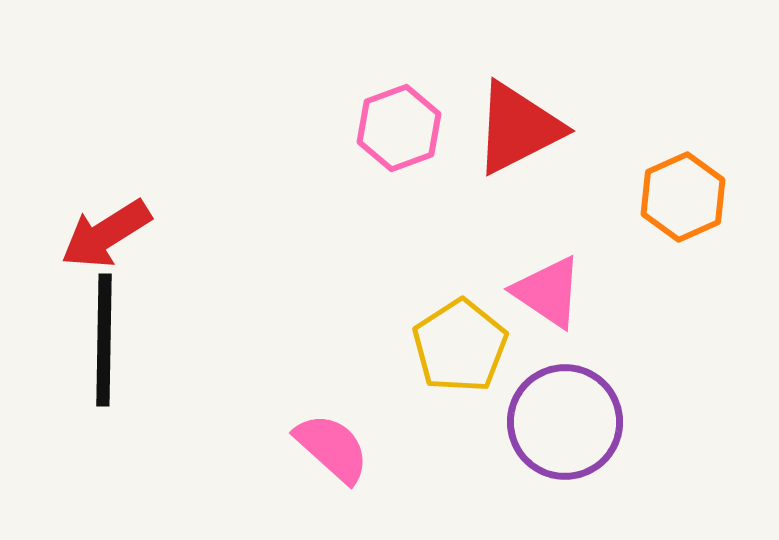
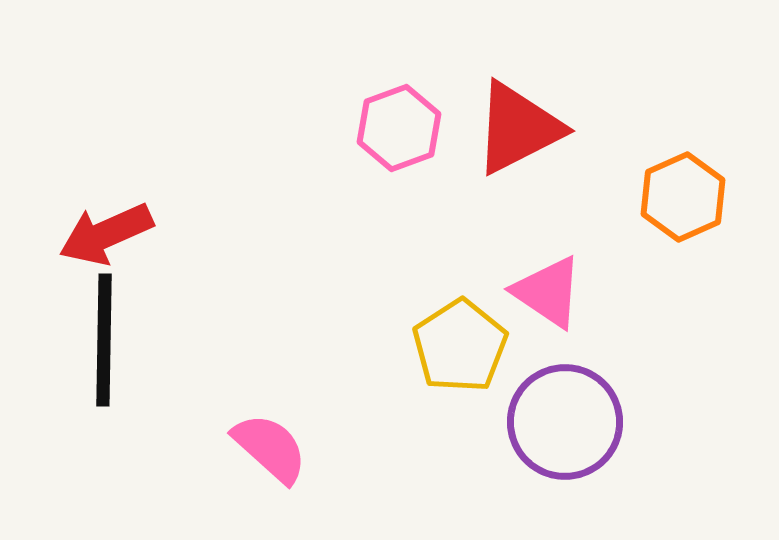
red arrow: rotated 8 degrees clockwise
pink semicircle: moved 62 px left
